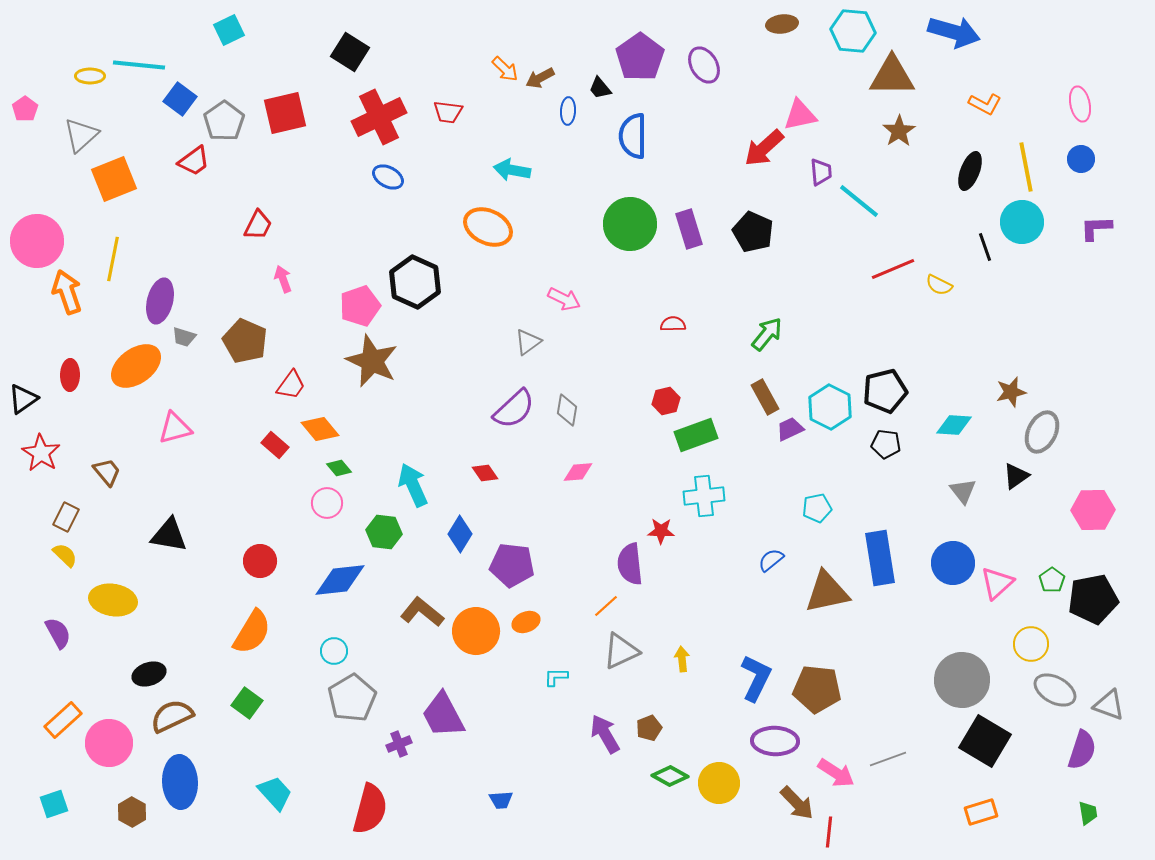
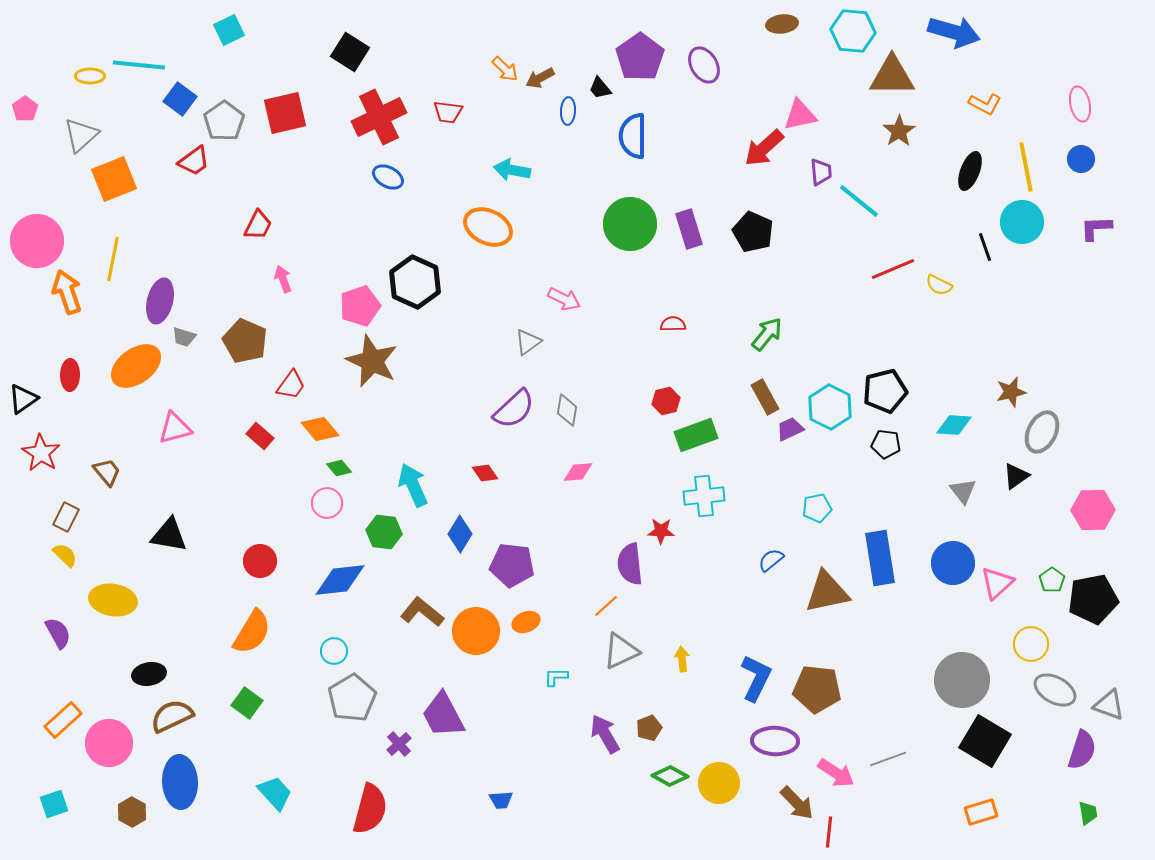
red rectangle at (275, 445): moved 15 px left, 9 px up
black ellipse at (149, 674): rotated 8 degrees clockwise
purple cross at (399, 744): rotated 20 degrees counterclockwise
